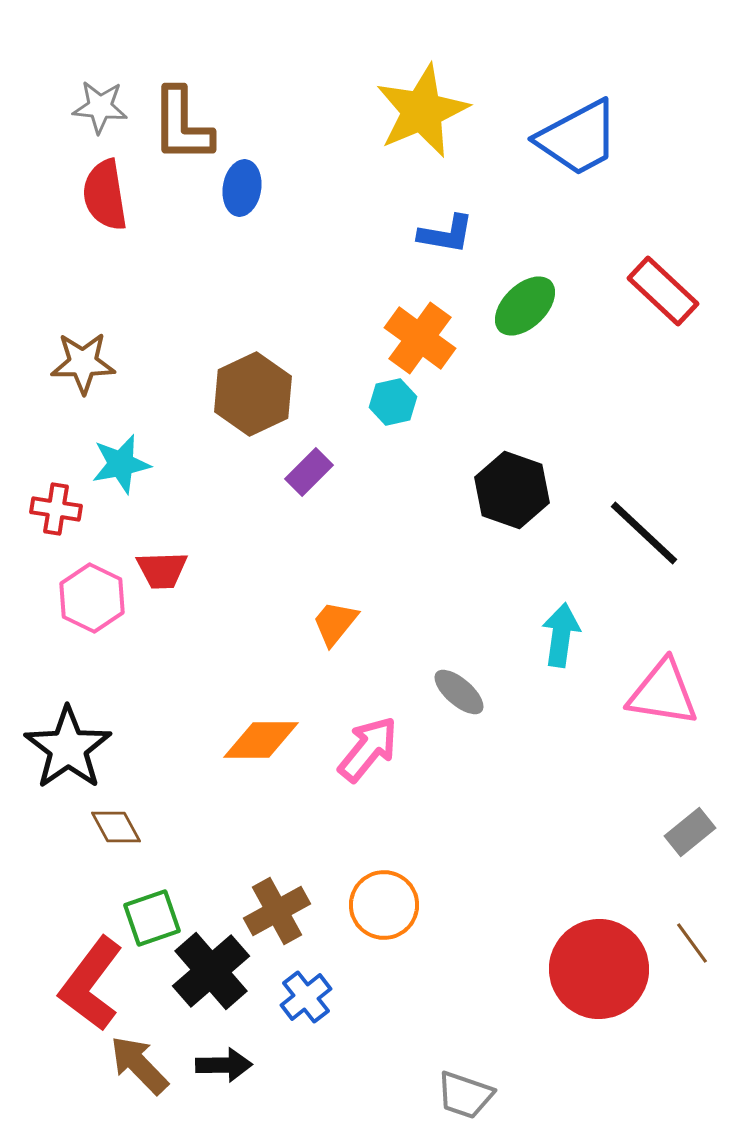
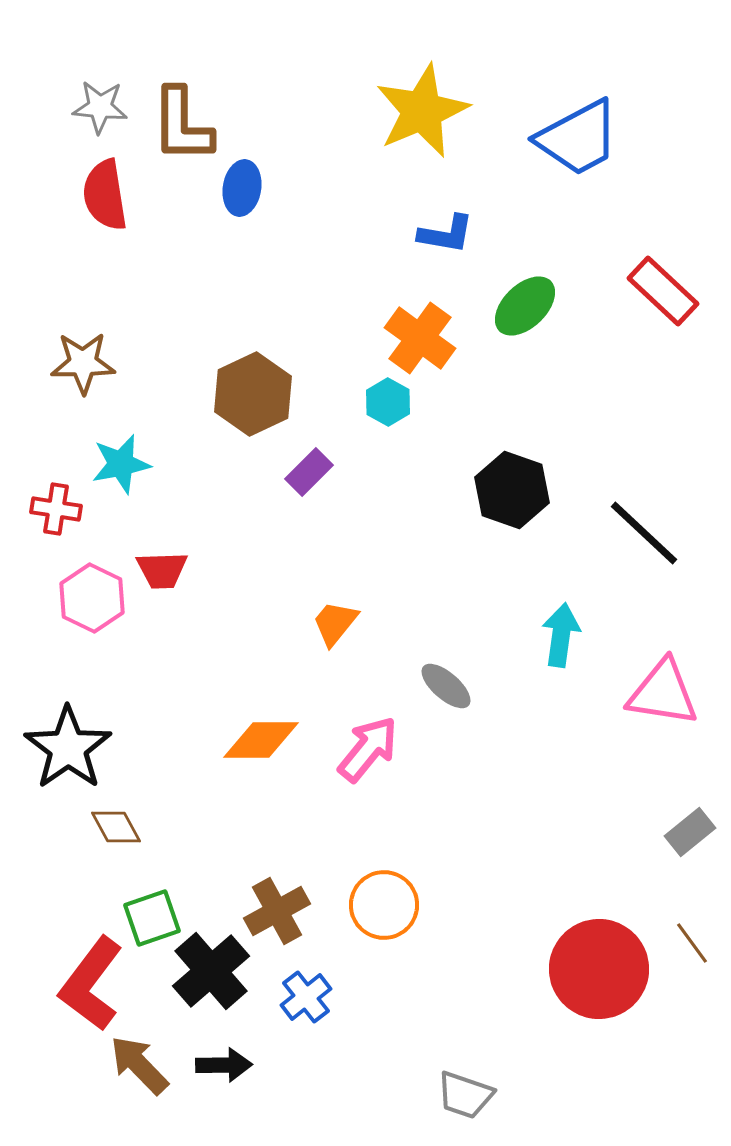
cyan hexagon: moved 5 px left; rotated 18 degrees counterclockwise
gray ellipse: moved 13 px left, 6 px up
